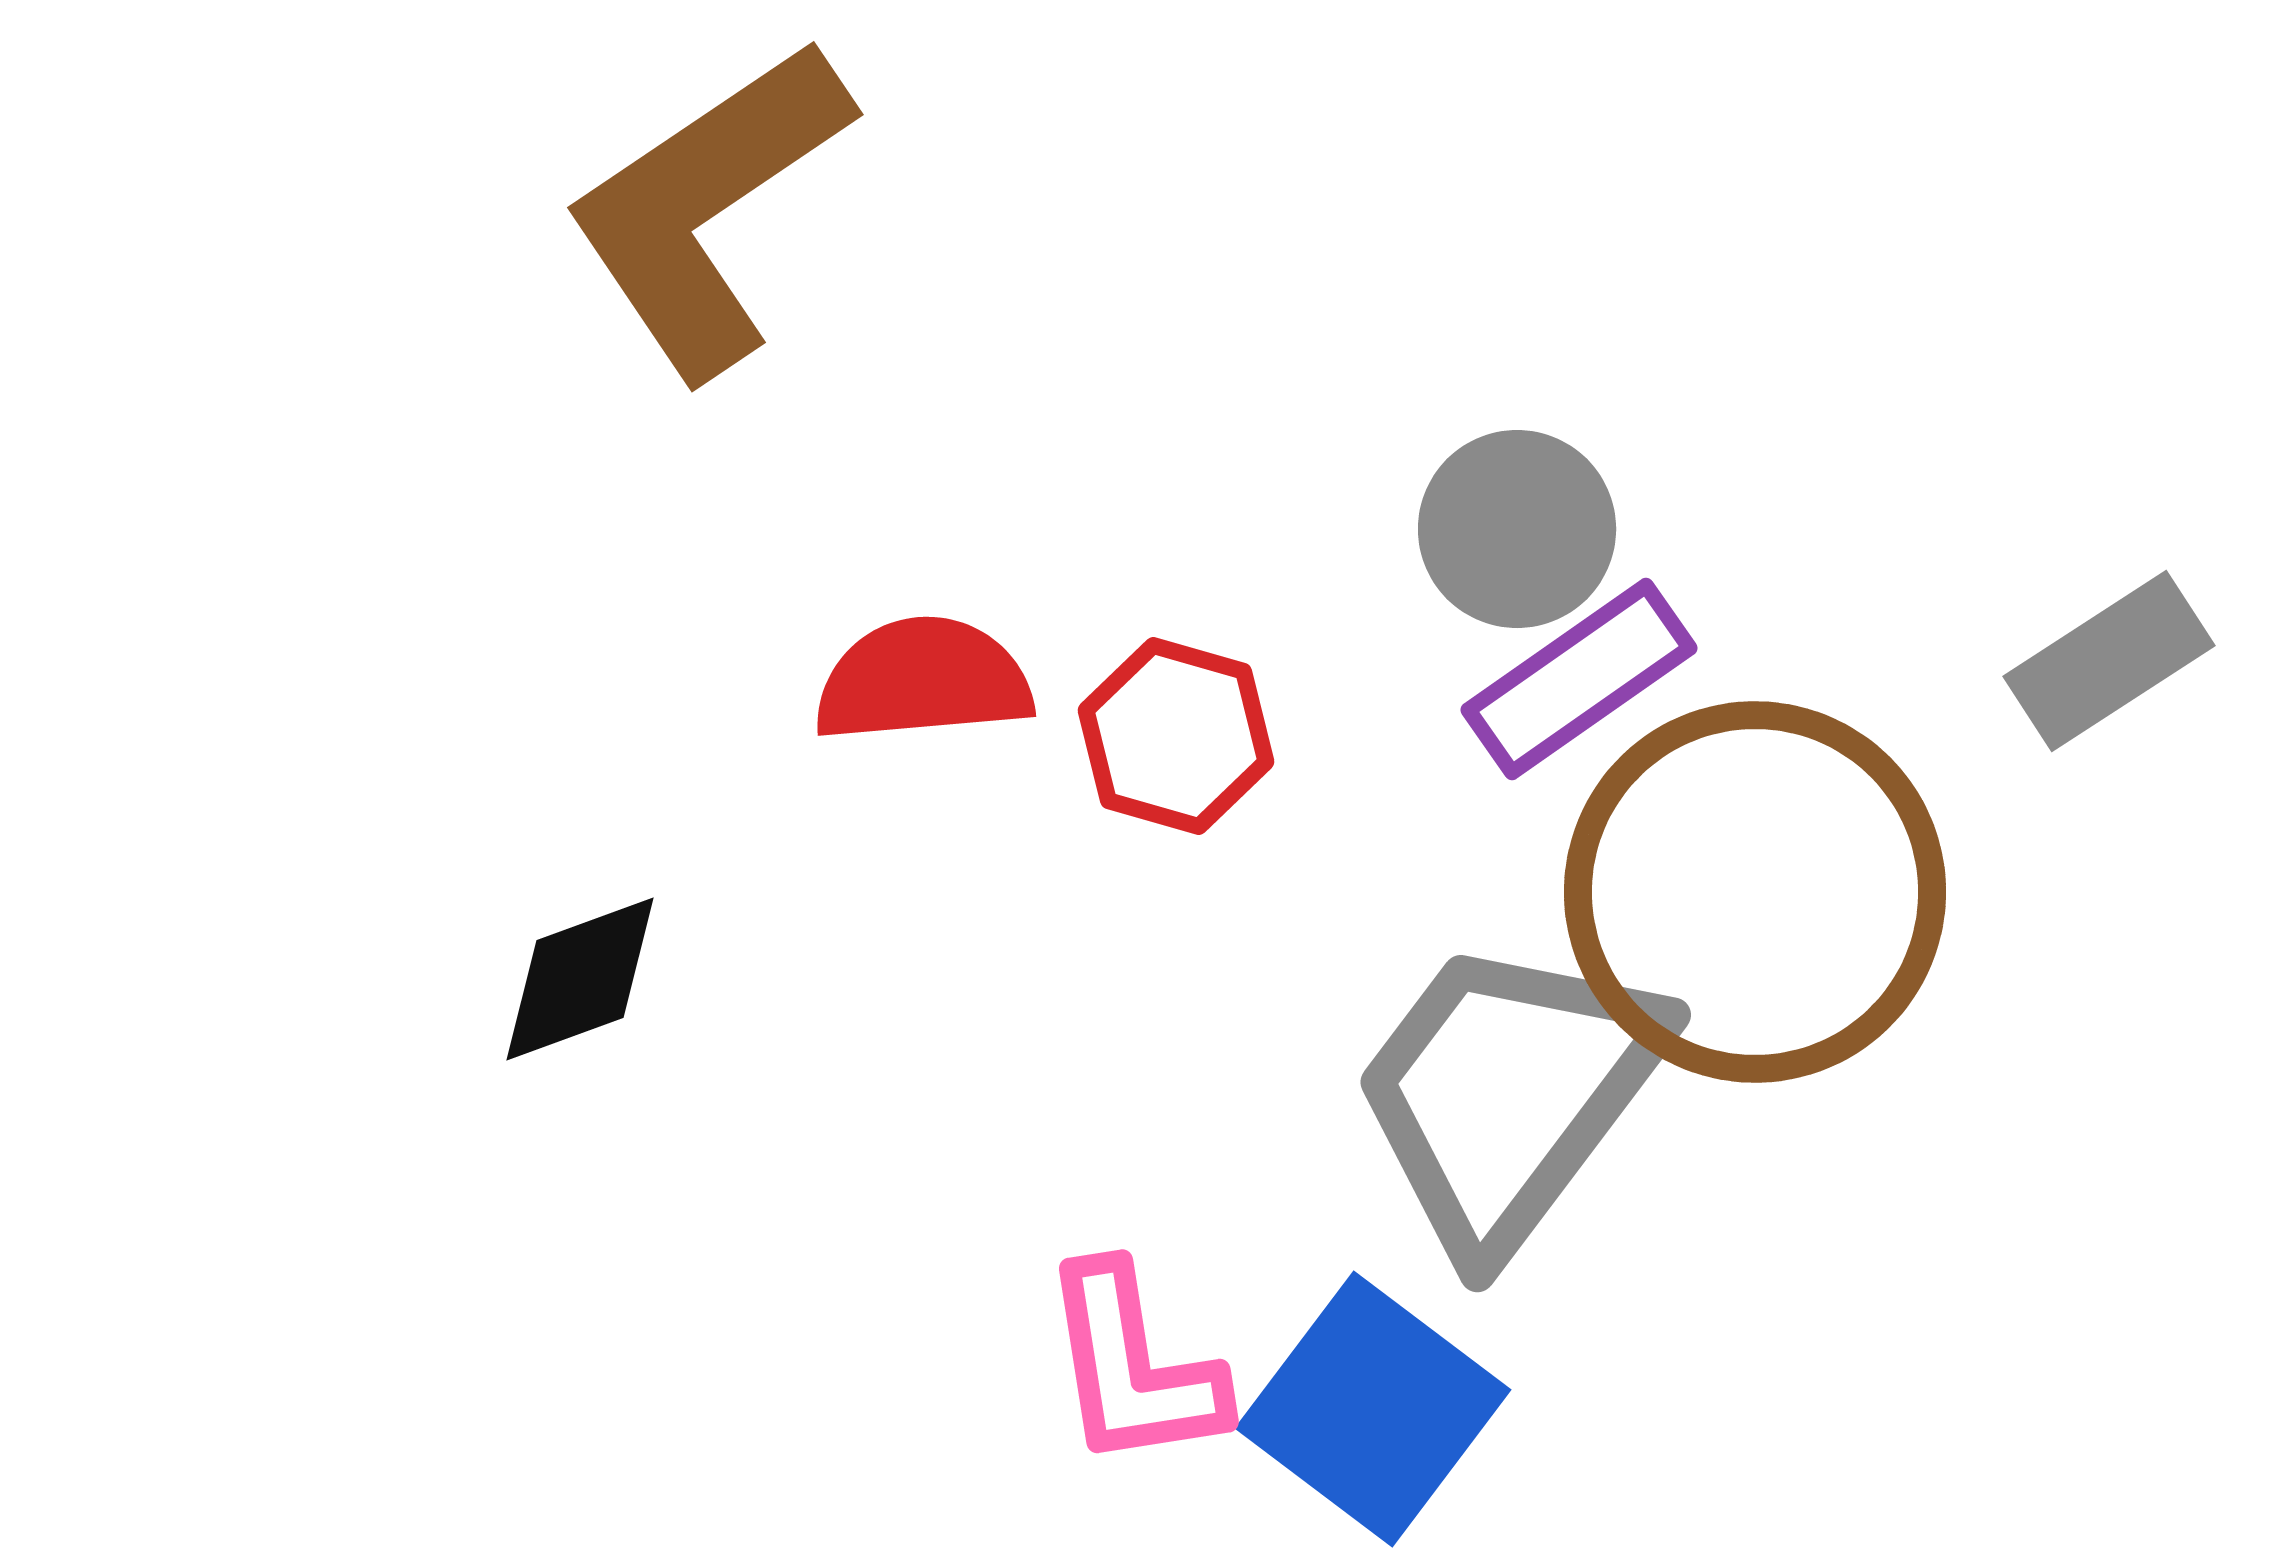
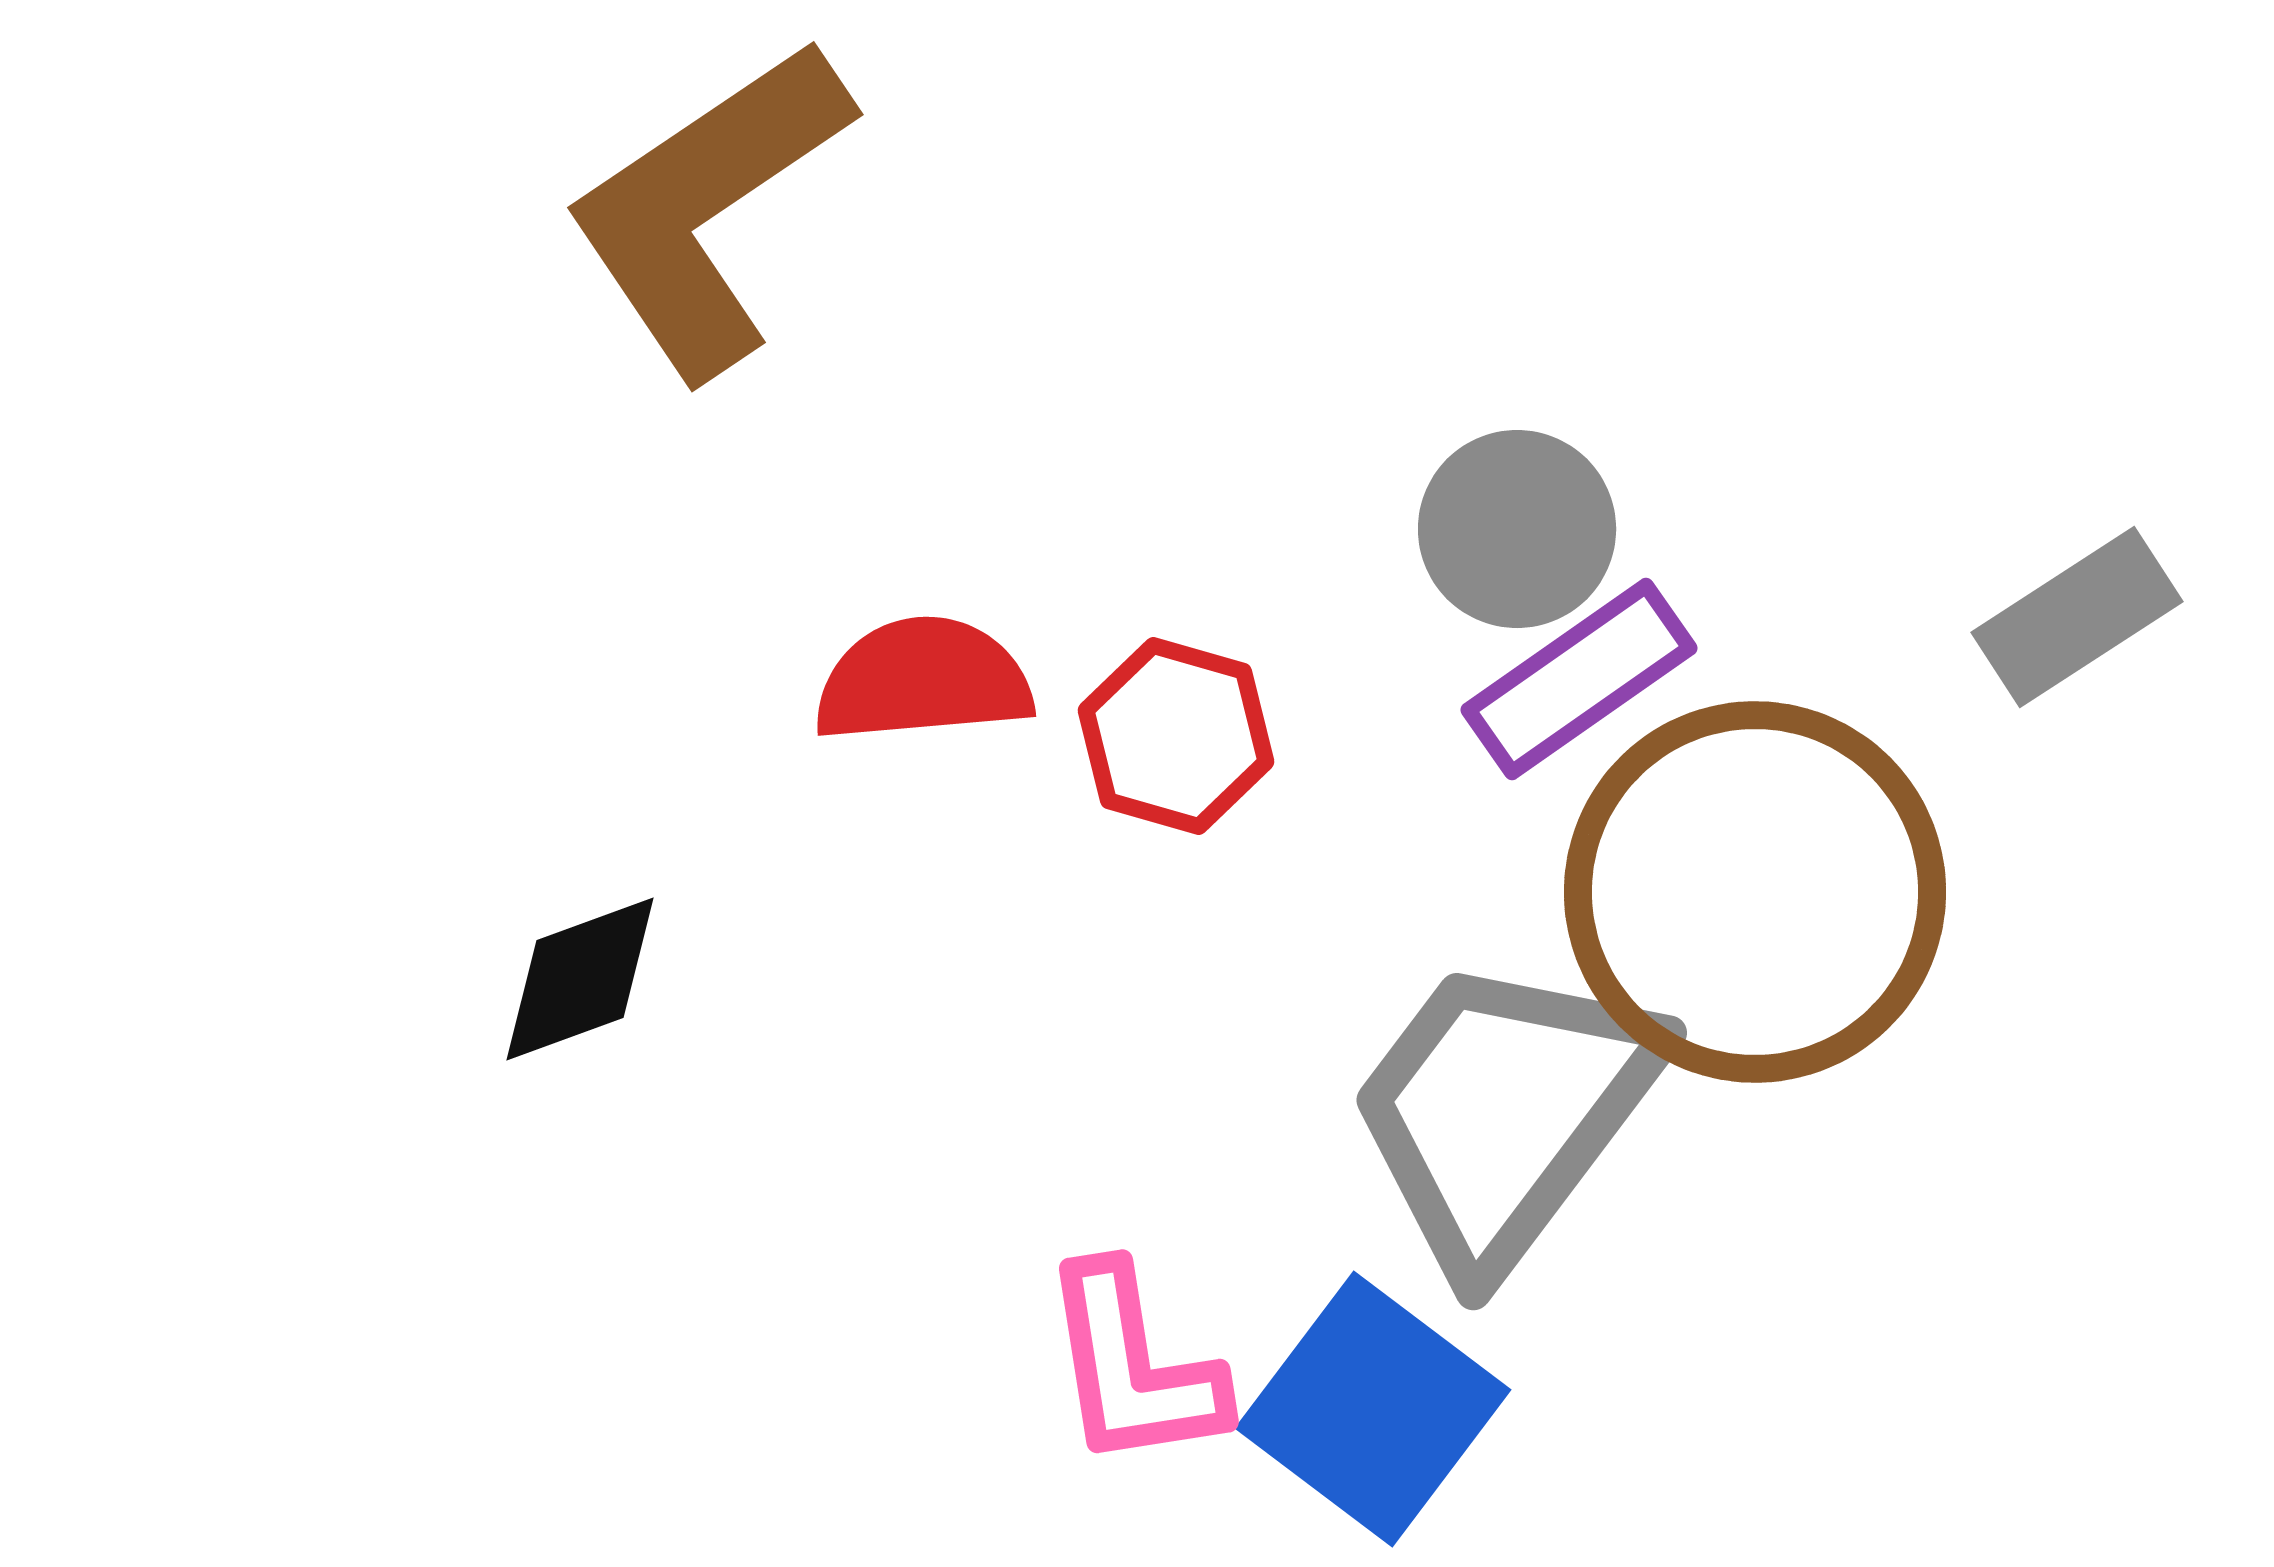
gray rectangle: moved 32 px left, 44 px up
gray trapezoid: moved 4 px left, 18 px down
